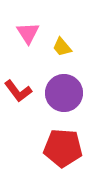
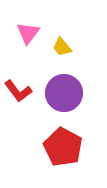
pink triangle: rotated 10 degrees clockwise
red pentagon: moved 1 px up; rotated 24 degrees clockwise
